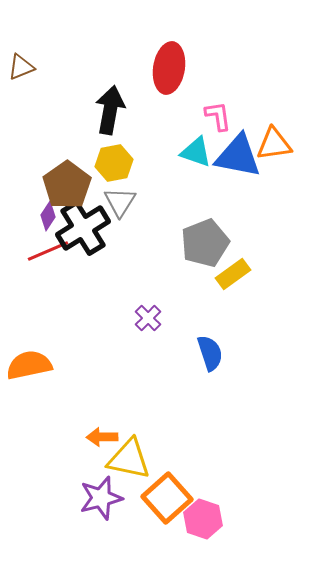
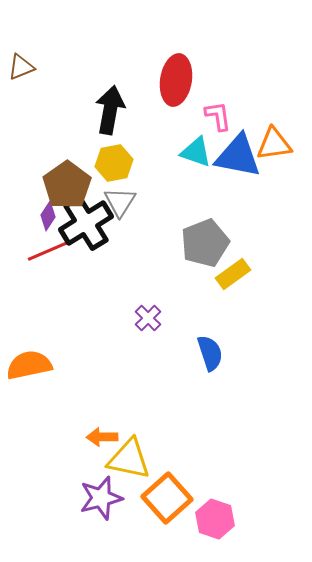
red ellipse: moved 7 px right, 12 px down
black cross: moved 3 px right, 5 px up
pink hexagon: moved 12 px right
